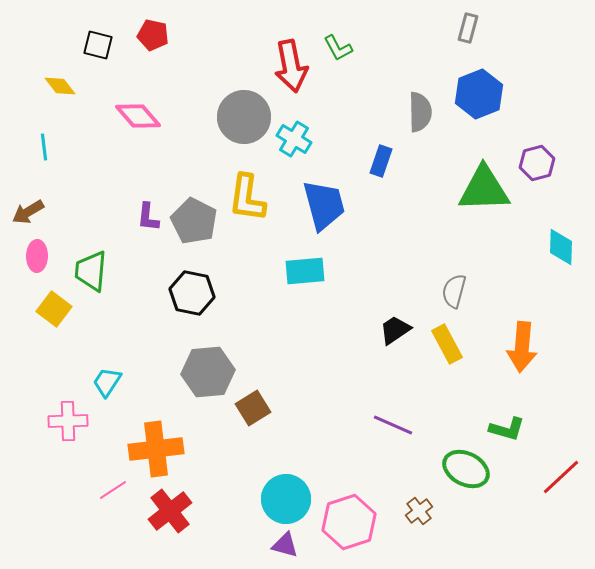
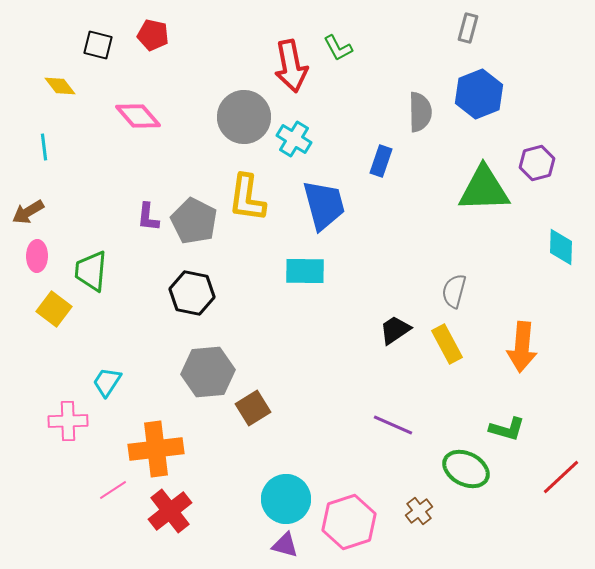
cyan rectangle at (305, 271): rotated 6 degrees clockwise
